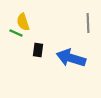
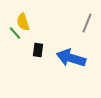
gray line: moved 1 px left; rotated 24 degrees clockwise
green line: moved 1 px left; rotated 24 degrees clockwise
